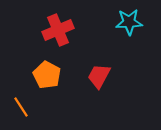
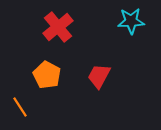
cyan star: moved 2 px right, 1 px up
red cross: moved 3 px up; rotated 16 degrees counterclockwise
orange line: moved 1 px left
